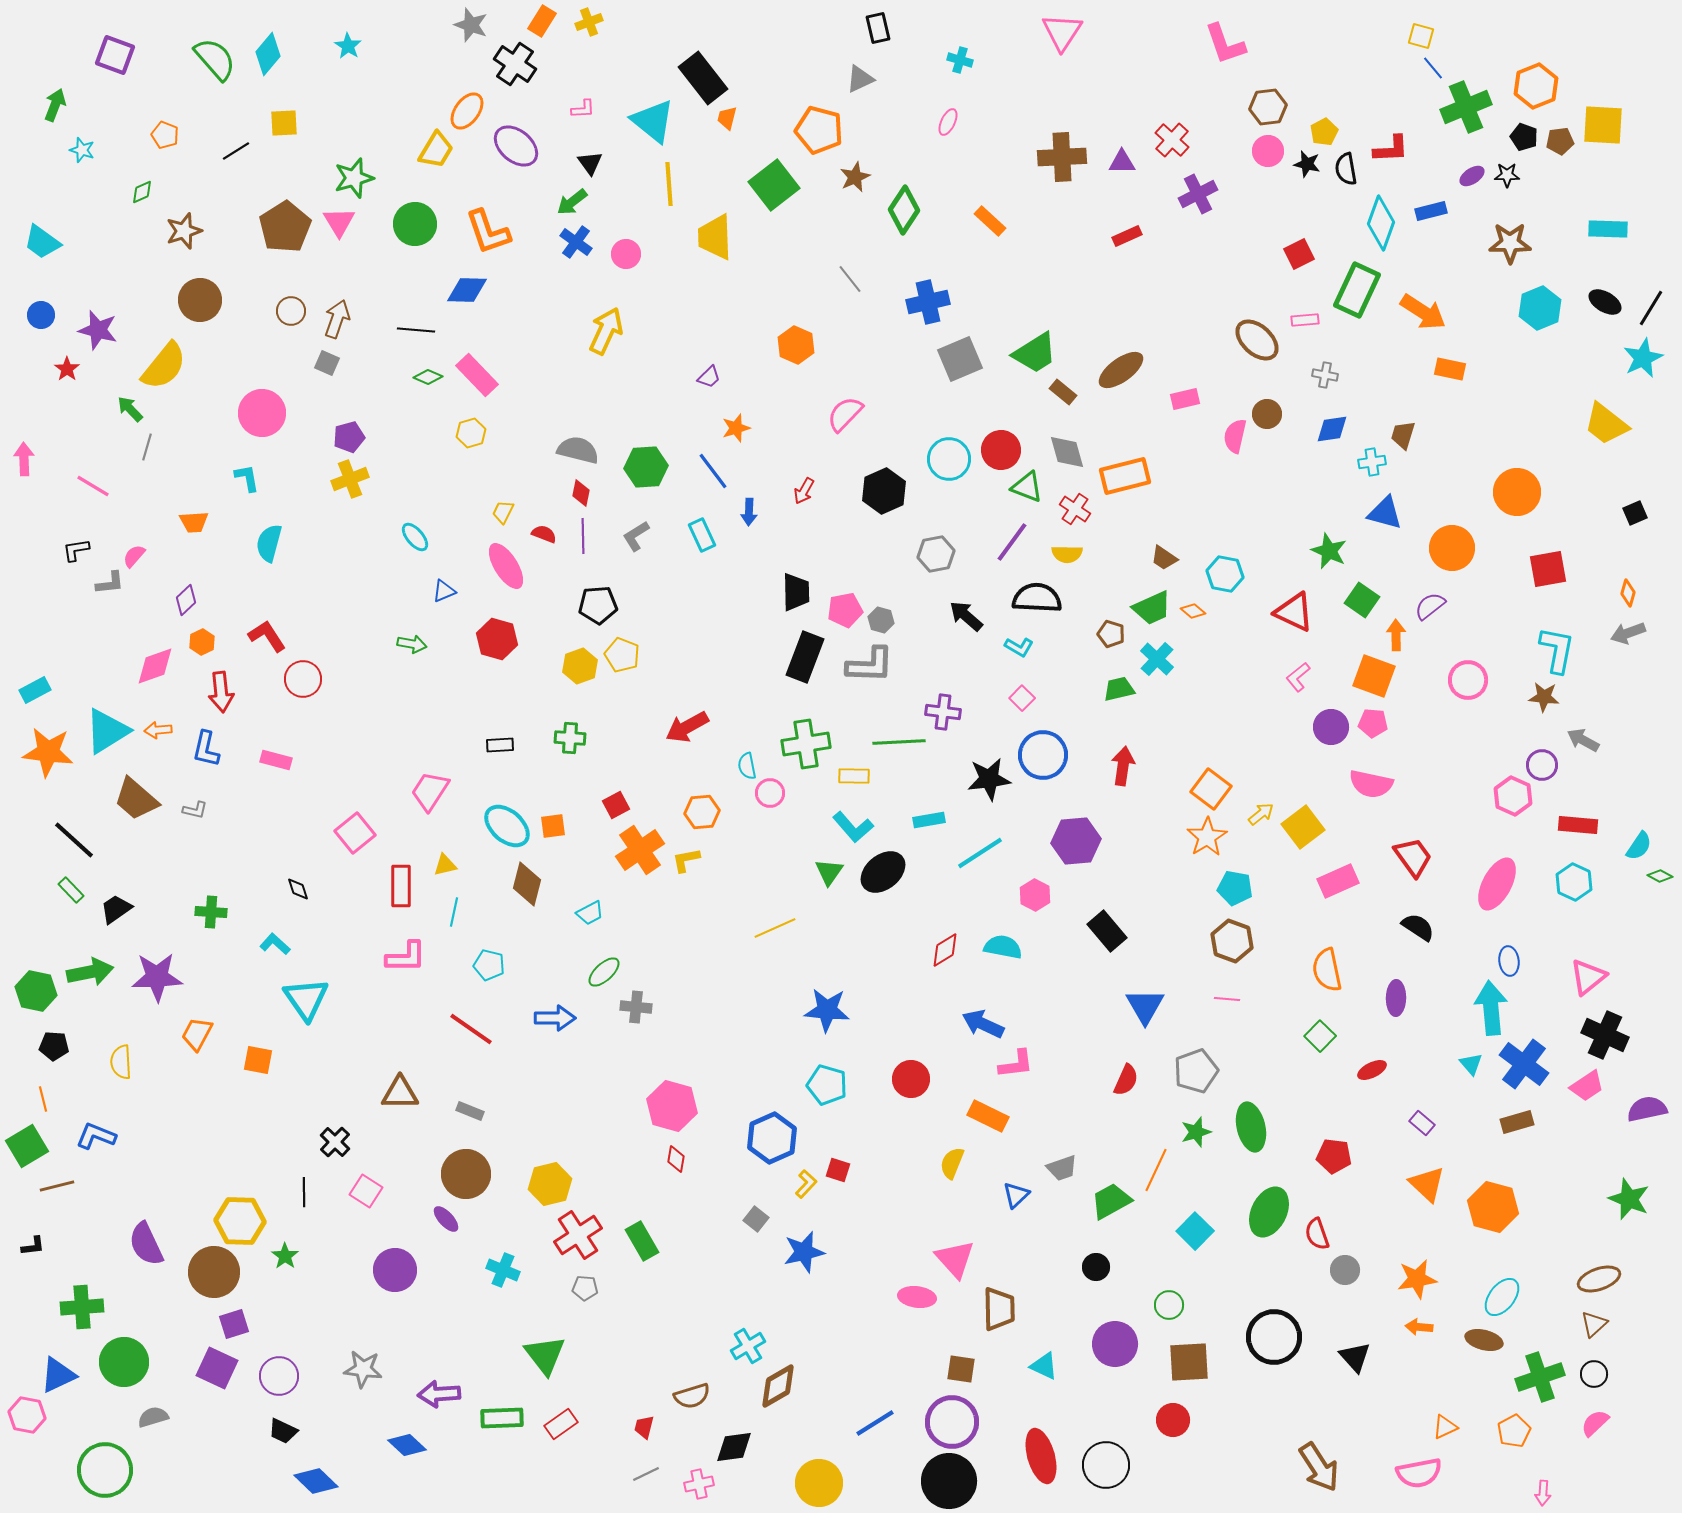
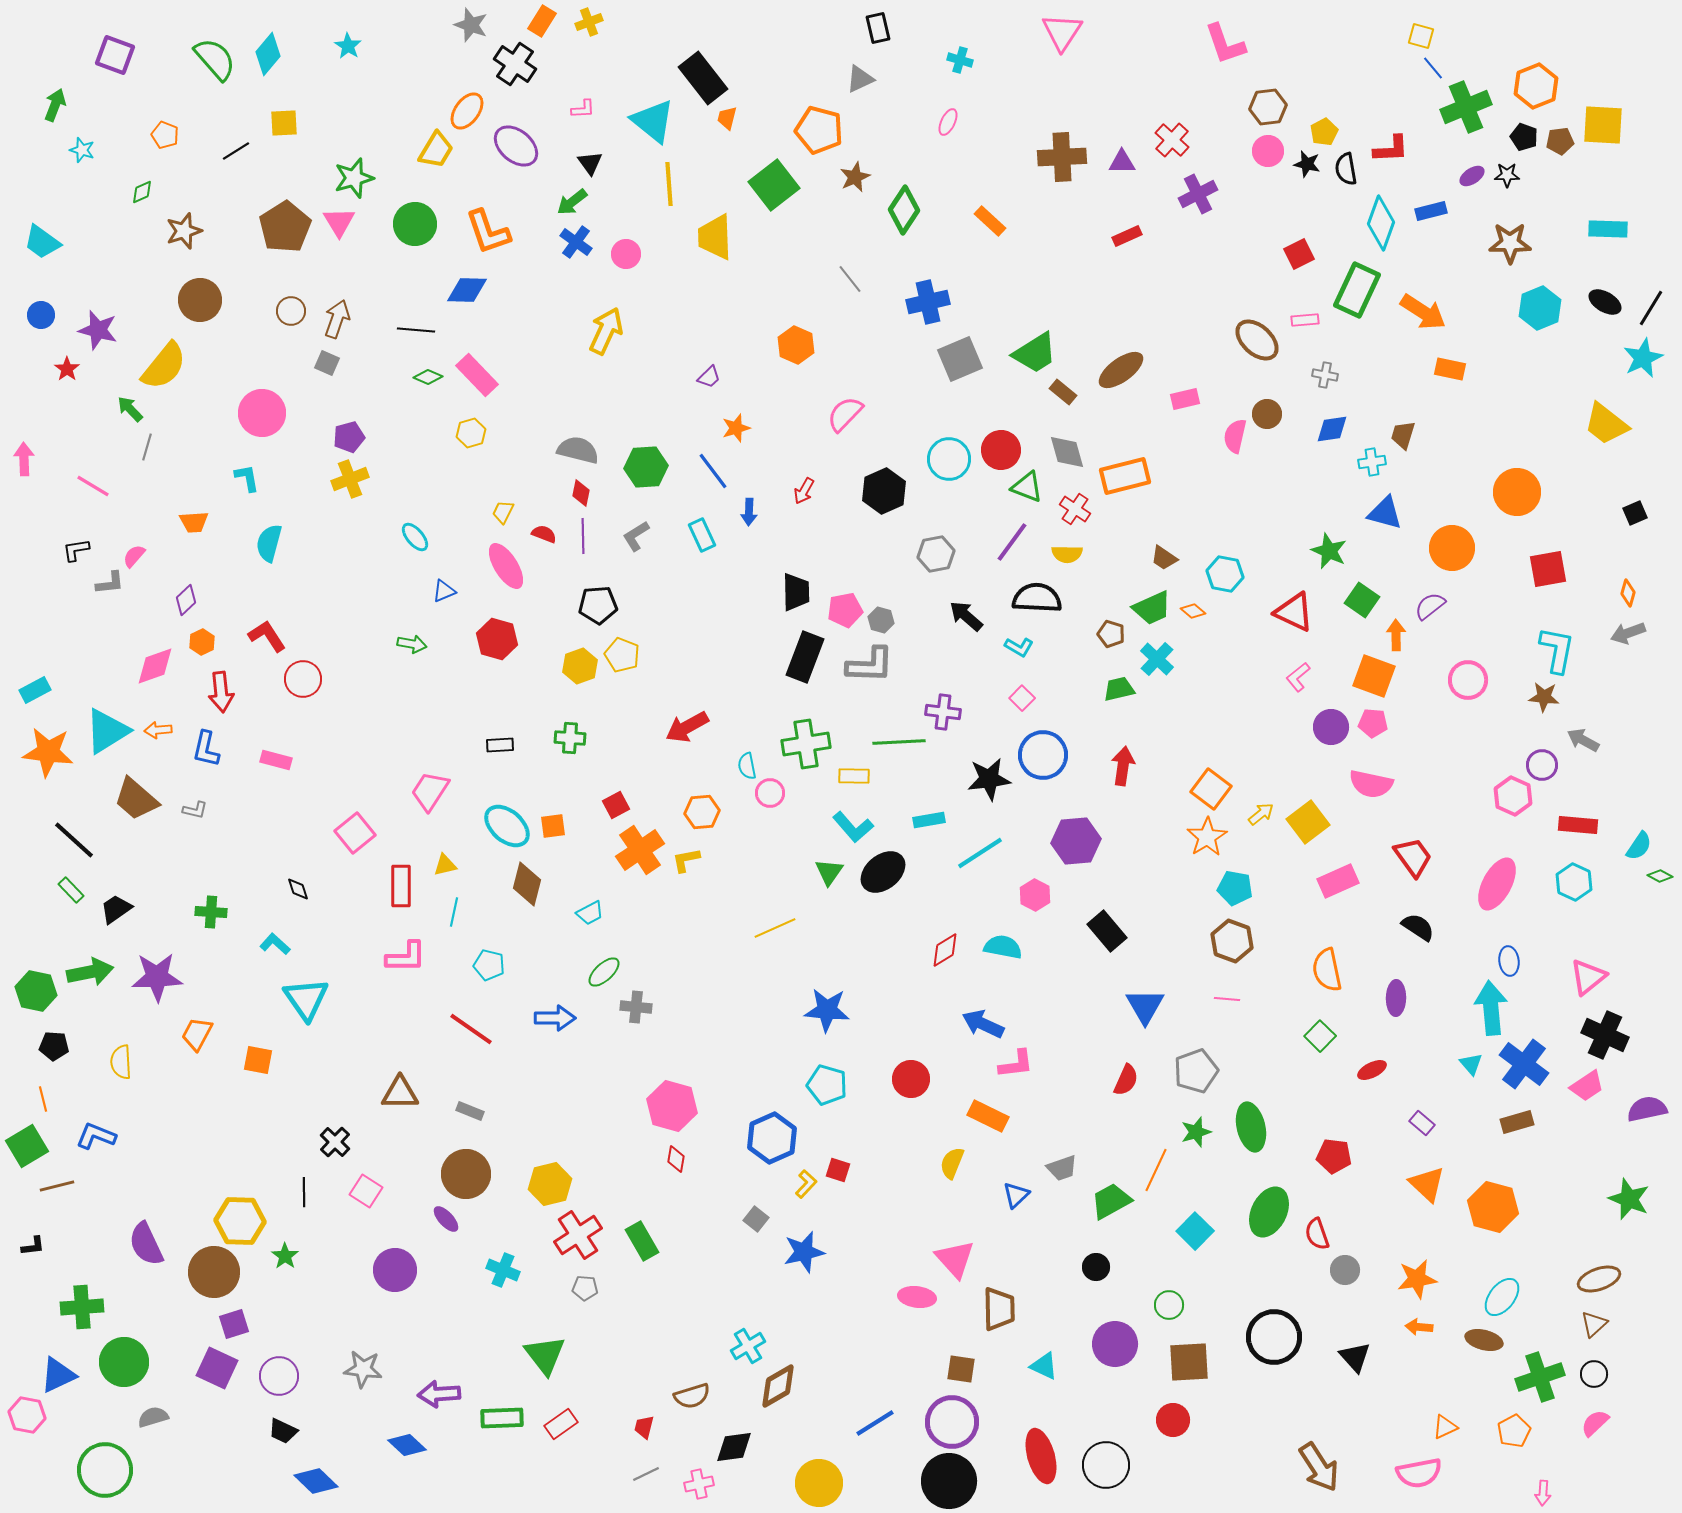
yellow square at (1303, 827): moved 5 px right, 5 px up
